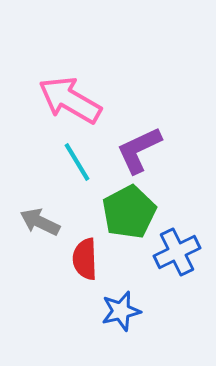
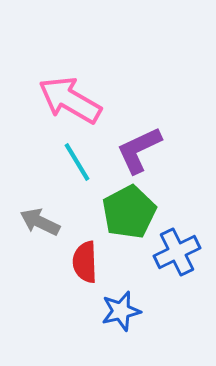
red semicircle: moved 3 px down
